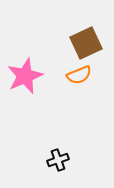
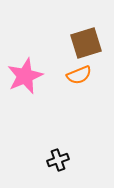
brown square: rotated 8 degrees clockwise
